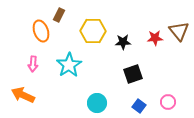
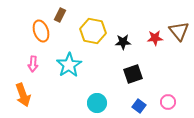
brown rectangle: moved 1 px right
yellow hexagon: rotated 10 degrees clockwise
orange arrow: rotated 135 degrees counterclockwise
